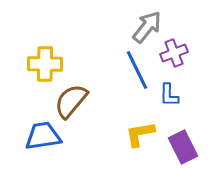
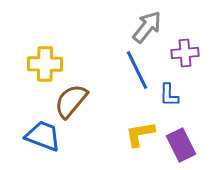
purple cross: moved 11 px right; rotated 16 degrees clockwise
blue trapezoid: rotated 30 degrees clockwise
purple rectangle: moved 2 px left, 2 px up
